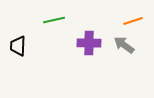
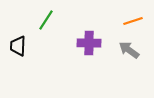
green line: moved 8 px left; rotated 45 degrees counterclockwise
gray arrow: moved 5 px right, 5 px down
